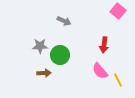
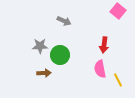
pink semicircle: moved 2 px up; rotated 30 degrees clockwise
